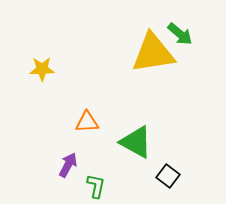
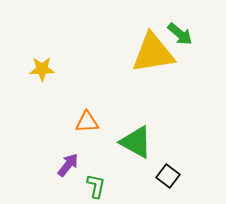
purple arrow: rotated 10 degrees clockwise
